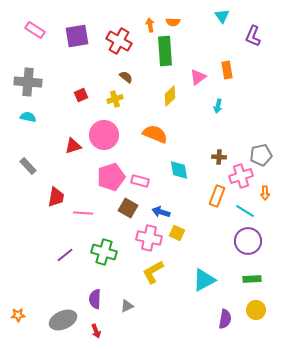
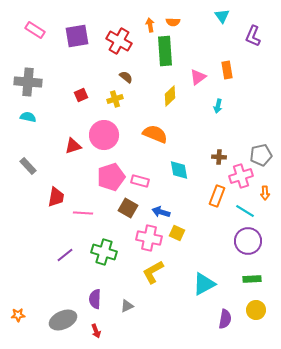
cyan triangle at (204, 280): moved 4 px down
